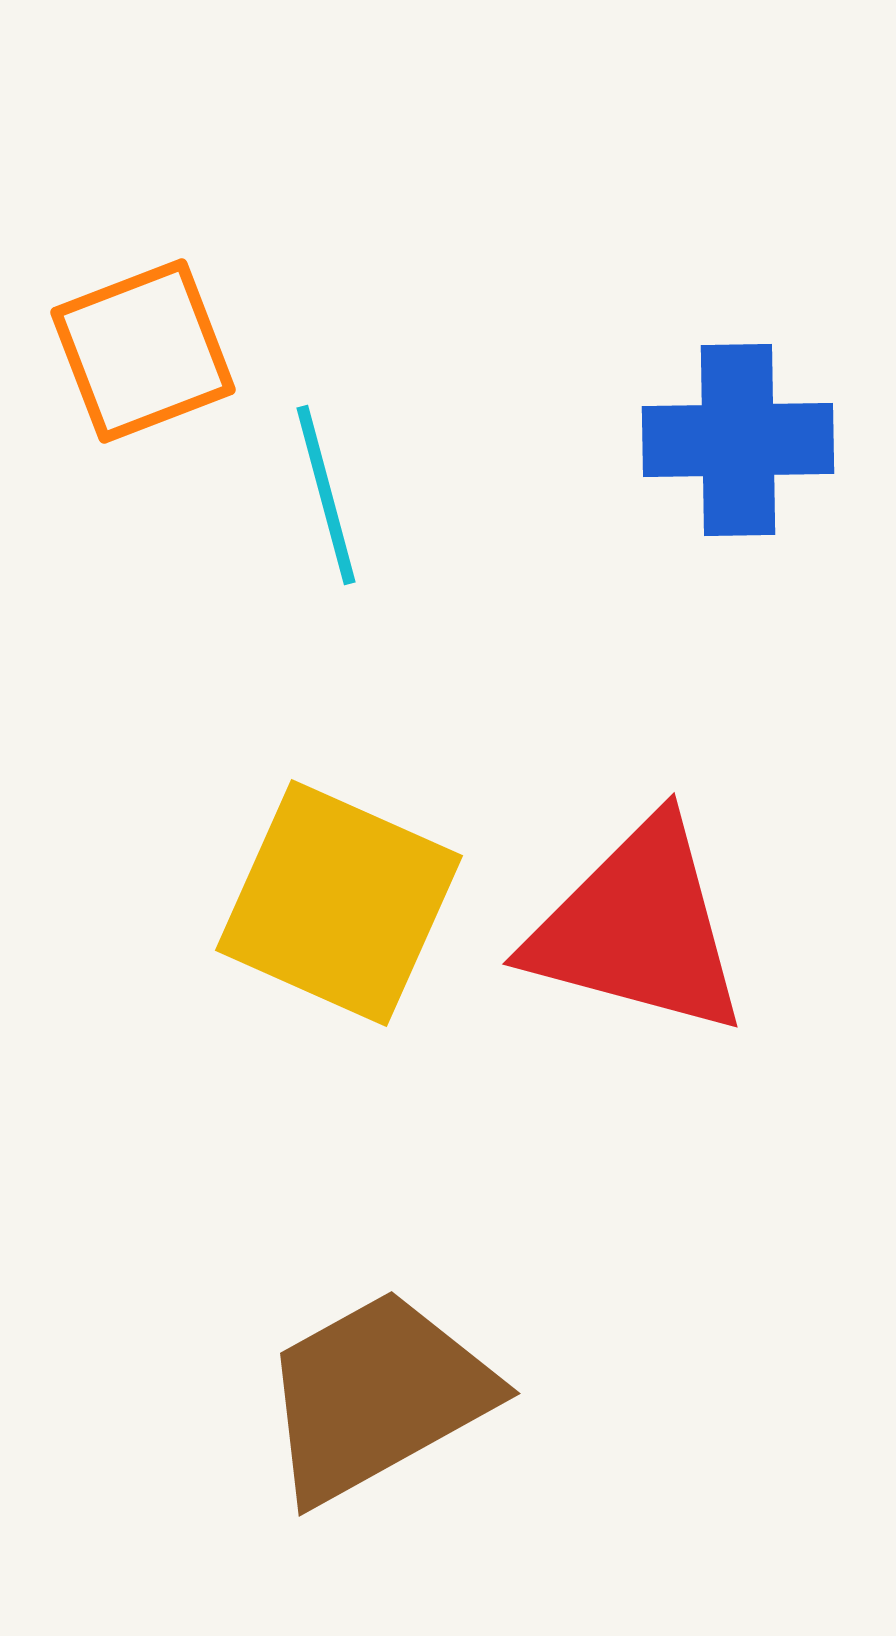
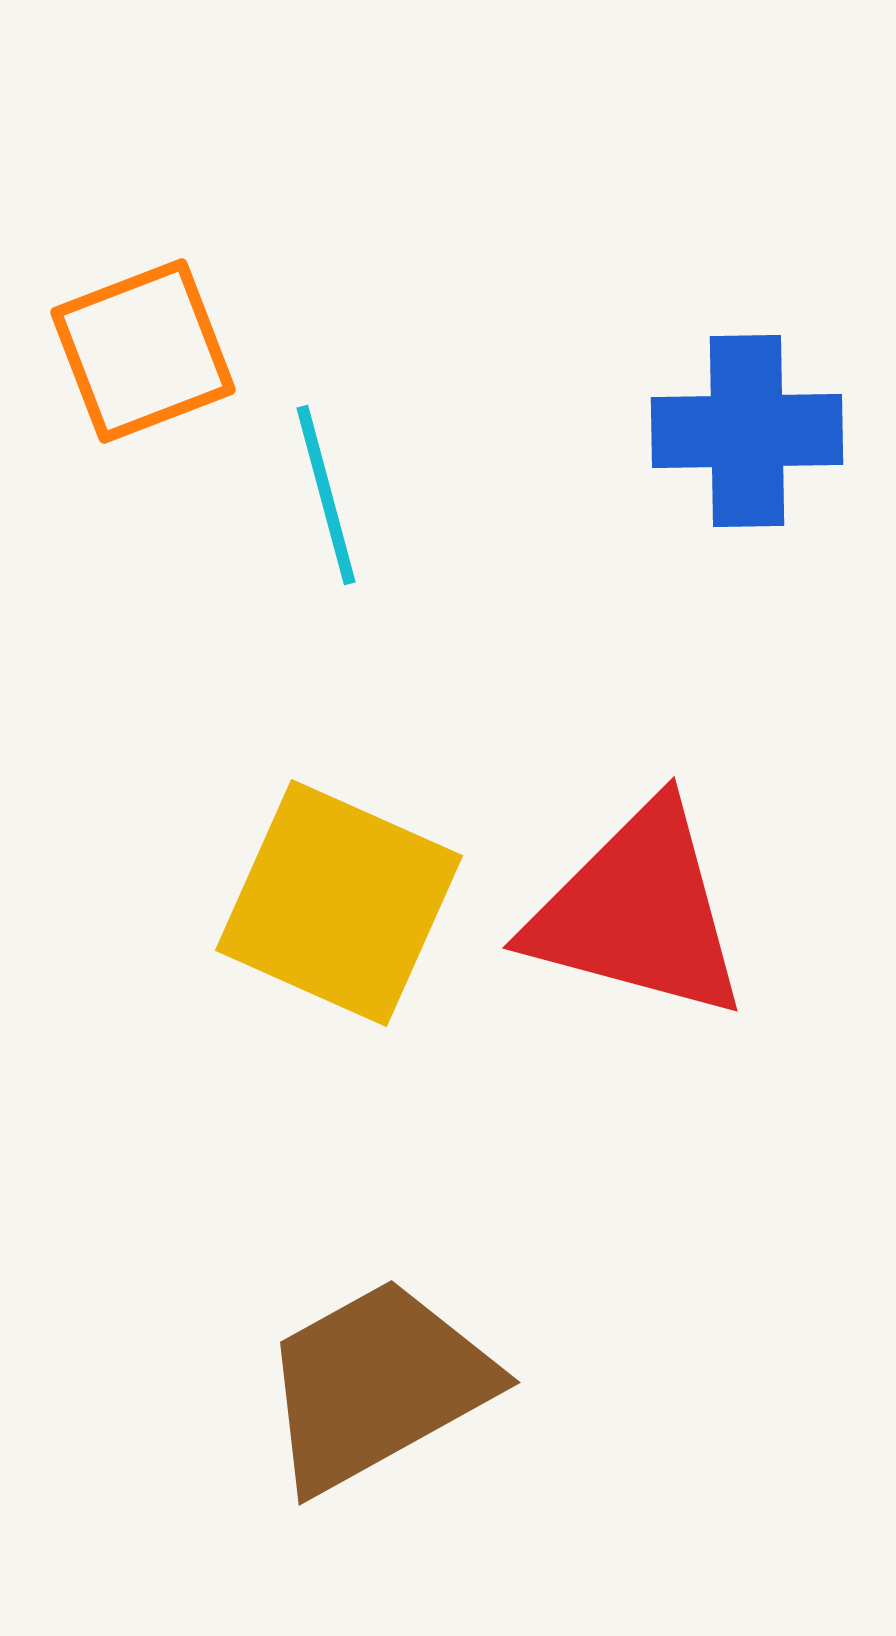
blue cross: moved 9 px right, 9 px up
red triangle: moved 16 px up
brown trapezoid: moved 11 px up
